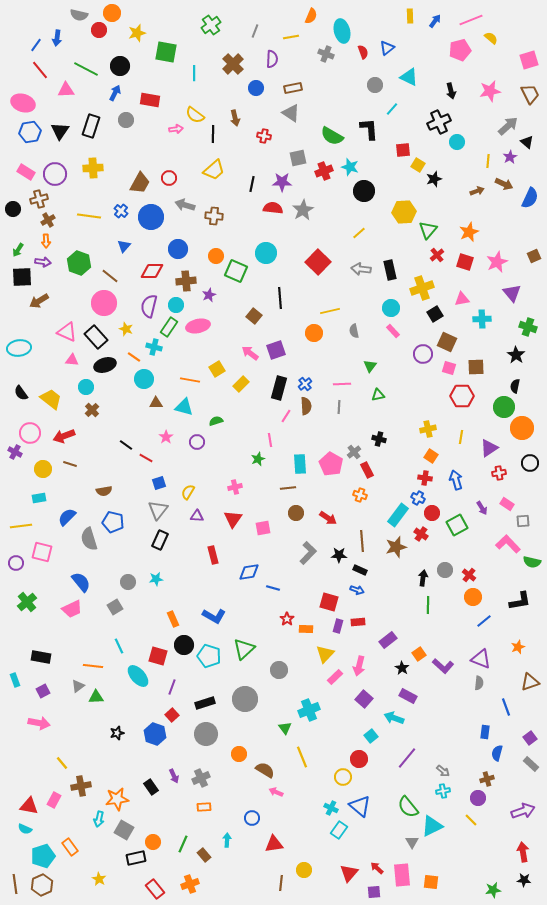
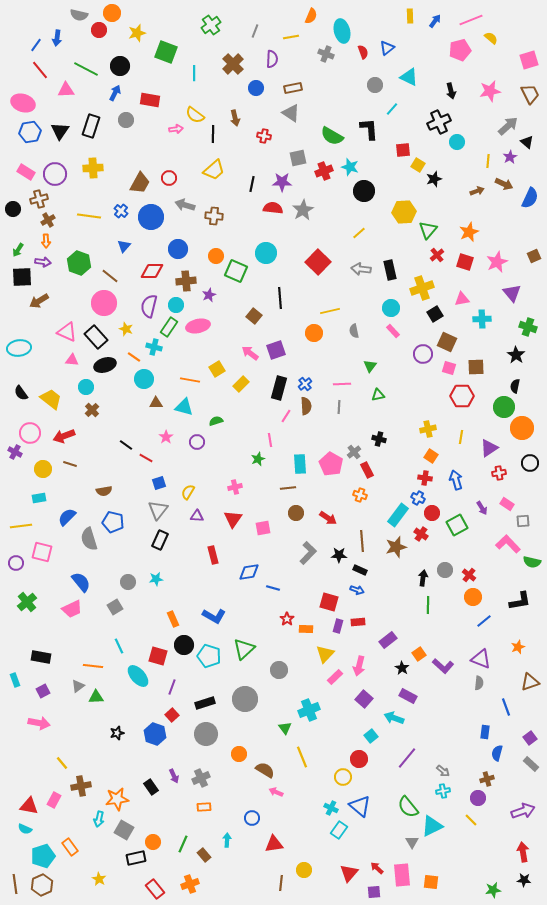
green square at (166, 52): rotated 10 degrees clockwise
